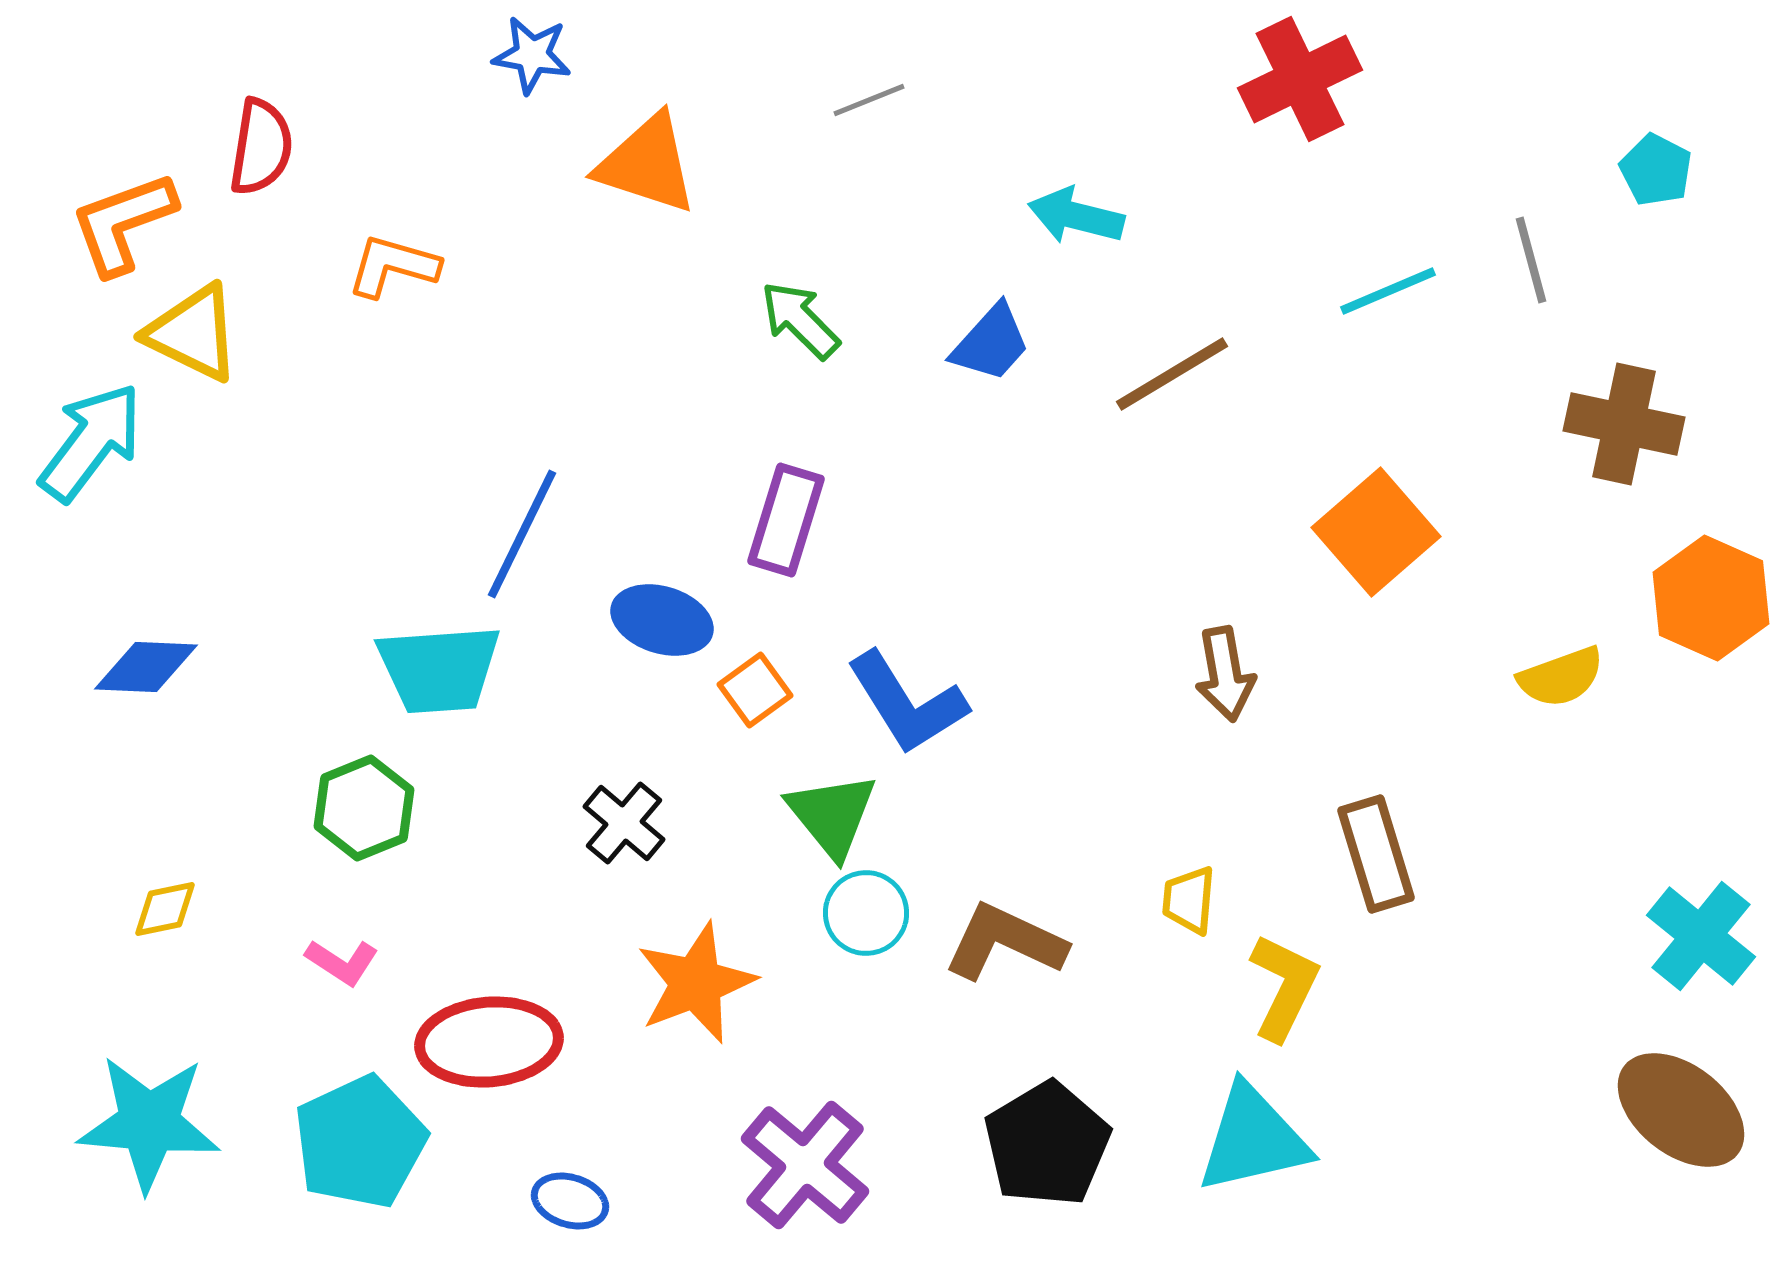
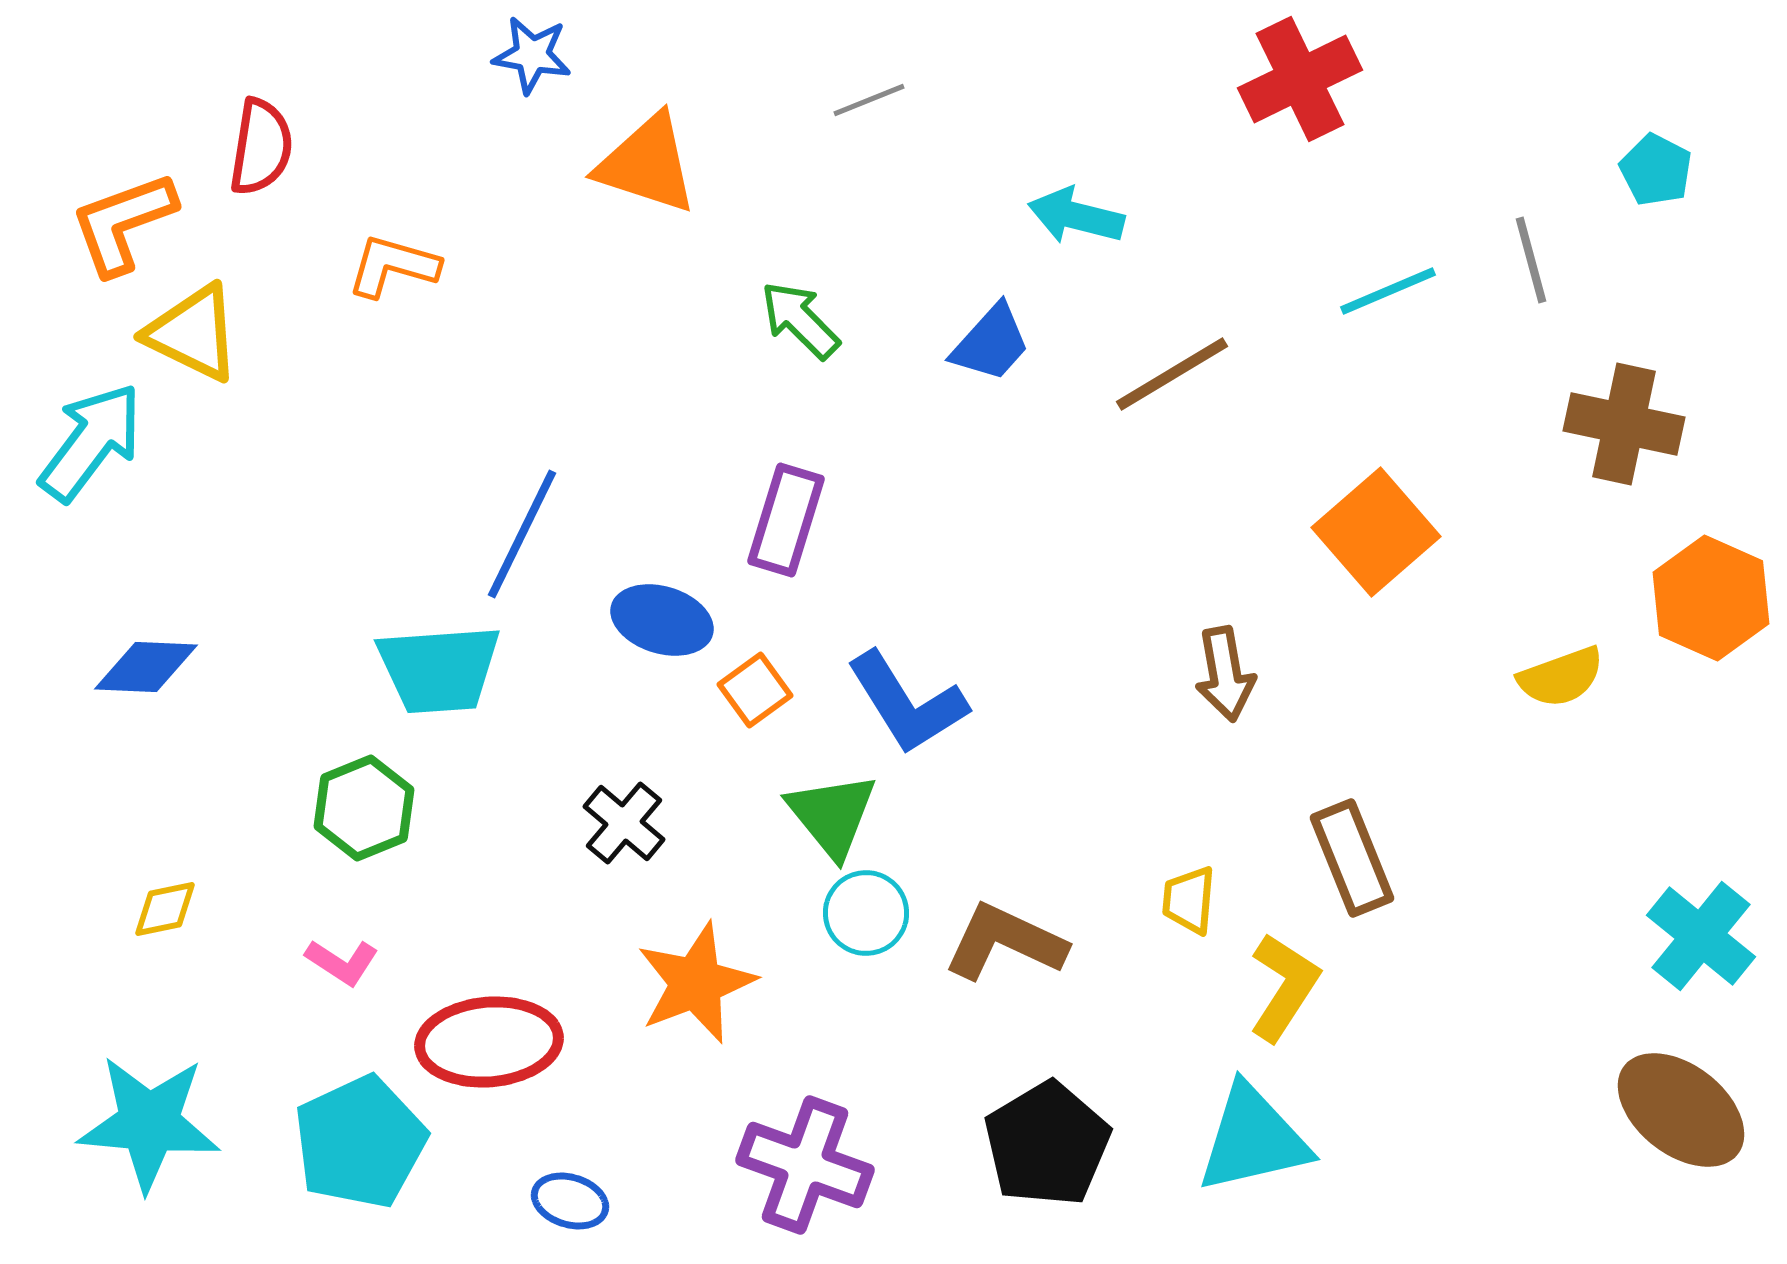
brown rectangle at (1376, 854): moved 24 px left, 4 px down; rotated 5 degrees counterclockwise
yellow L-shape at (1284, 987): rotated 7 degrees clockwise
purple cross at (805, 1165): rotated 20 degrees counterclockwise
